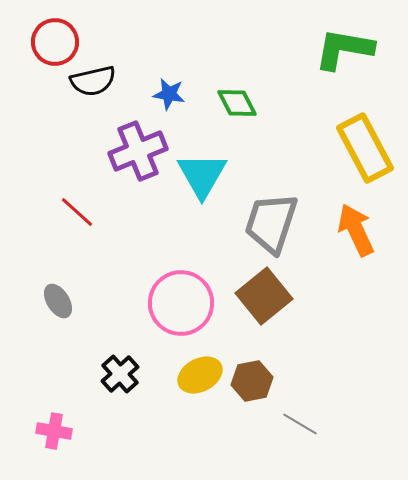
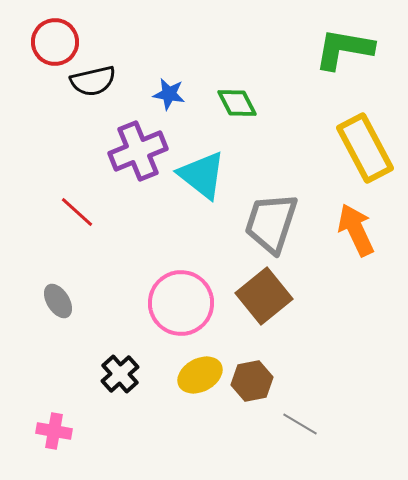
cyan triangle: rotated 22 degrees counterclockwise
